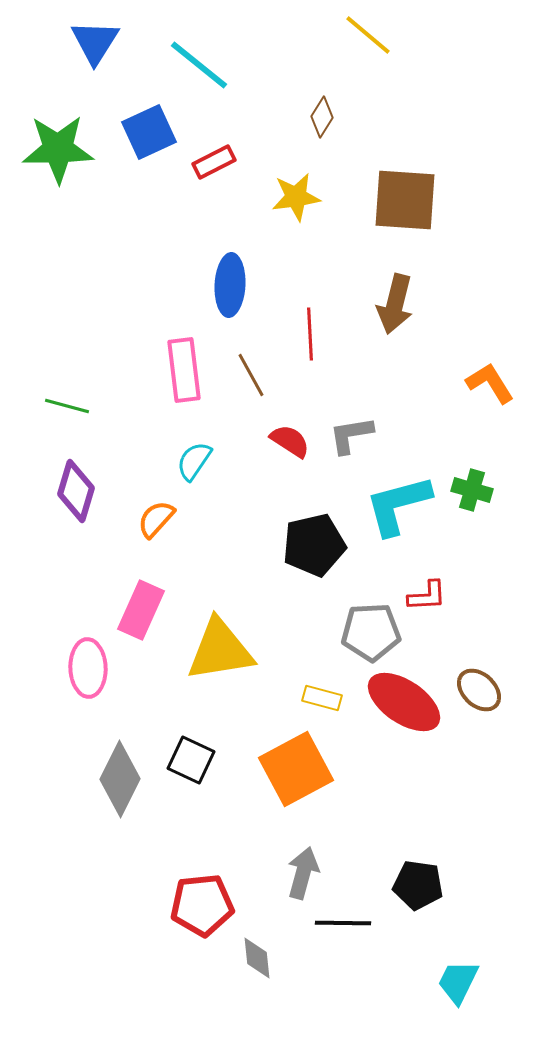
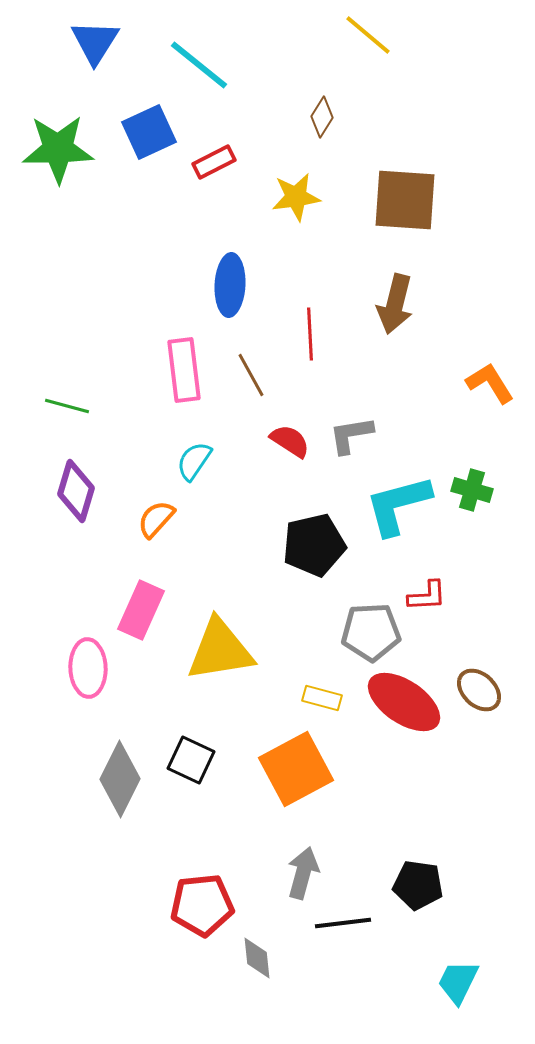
black line at (343, 923): rotated 8 degrees counterclockwise
